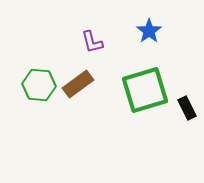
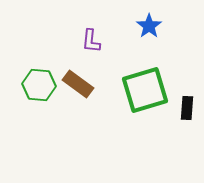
blue star: moved 5 px up
purple L-shape: moved 1 px left, 1 px up; rotated 20 degrees clockwise
brown rectangle: rotated 72 degrees clockwise
black rectangle: rotated 30 degrees clockwise
